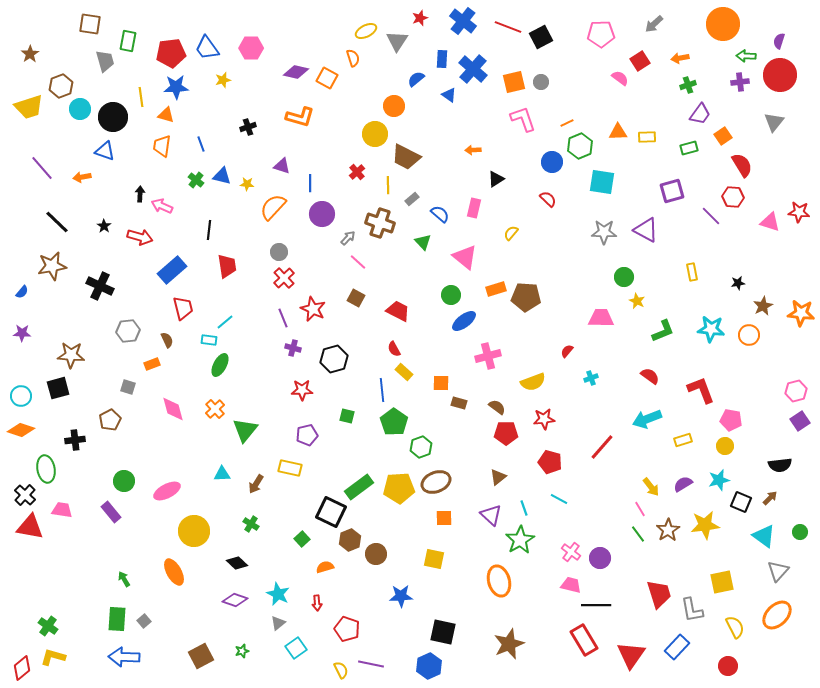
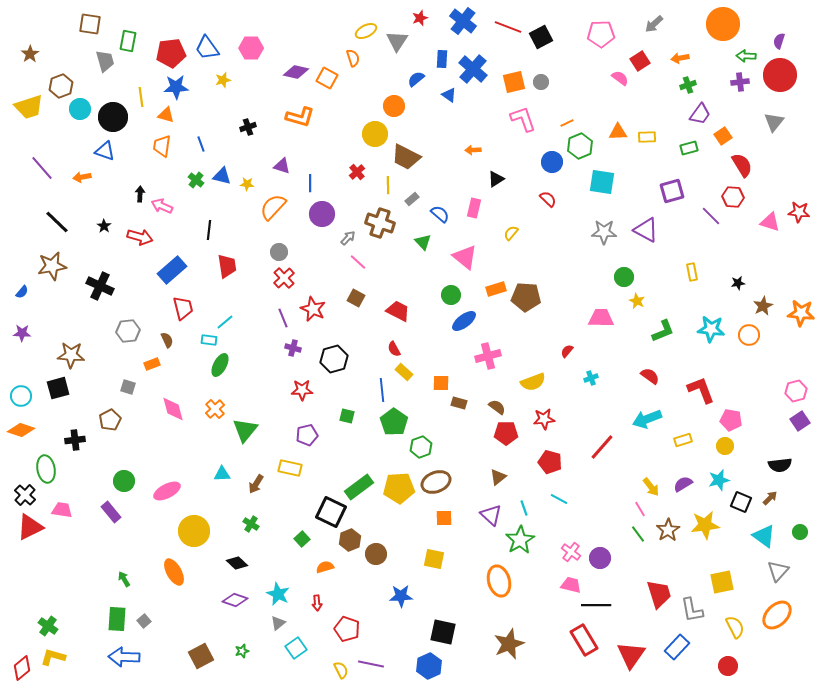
red triangle at (30, 527): rotated 36 degrees counterclockwise
